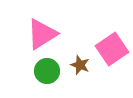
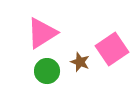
pink triangle: moved 1 px up
brown star: moved 3 px up
